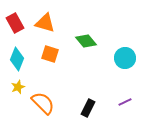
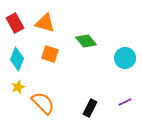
black rectangle: moved 2 px right
